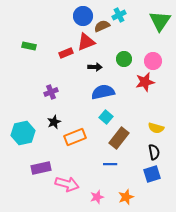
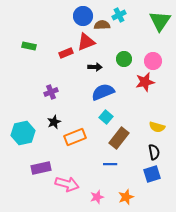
brown semicircle: moved 1 px up; rotated 21 degrees clockwise
blue semicircle: rotated 10 degrees counterclockwise
yellow semicircle: moved 1 px right, 1 px up
